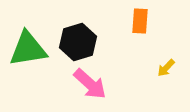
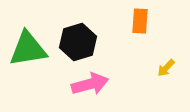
pink arrow: rotated 57 degrees counterclockwise
